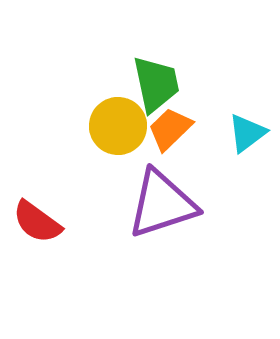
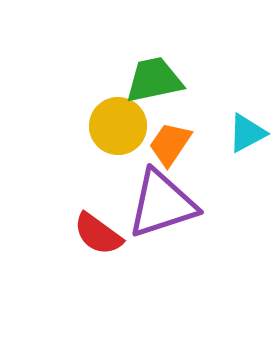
green trapezoid: moved 2 px left, 4 px up; rotated 90 degrees counterclockwise
orange trapezoid: moved 15 px down; rotated 12 degrees counterclockwise
cyan triangle: rotated 9 degrees clockwise
red semicircle: moved 61 px right, 12 px down
